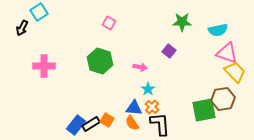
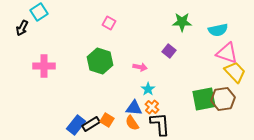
green square: moved 11 px up
